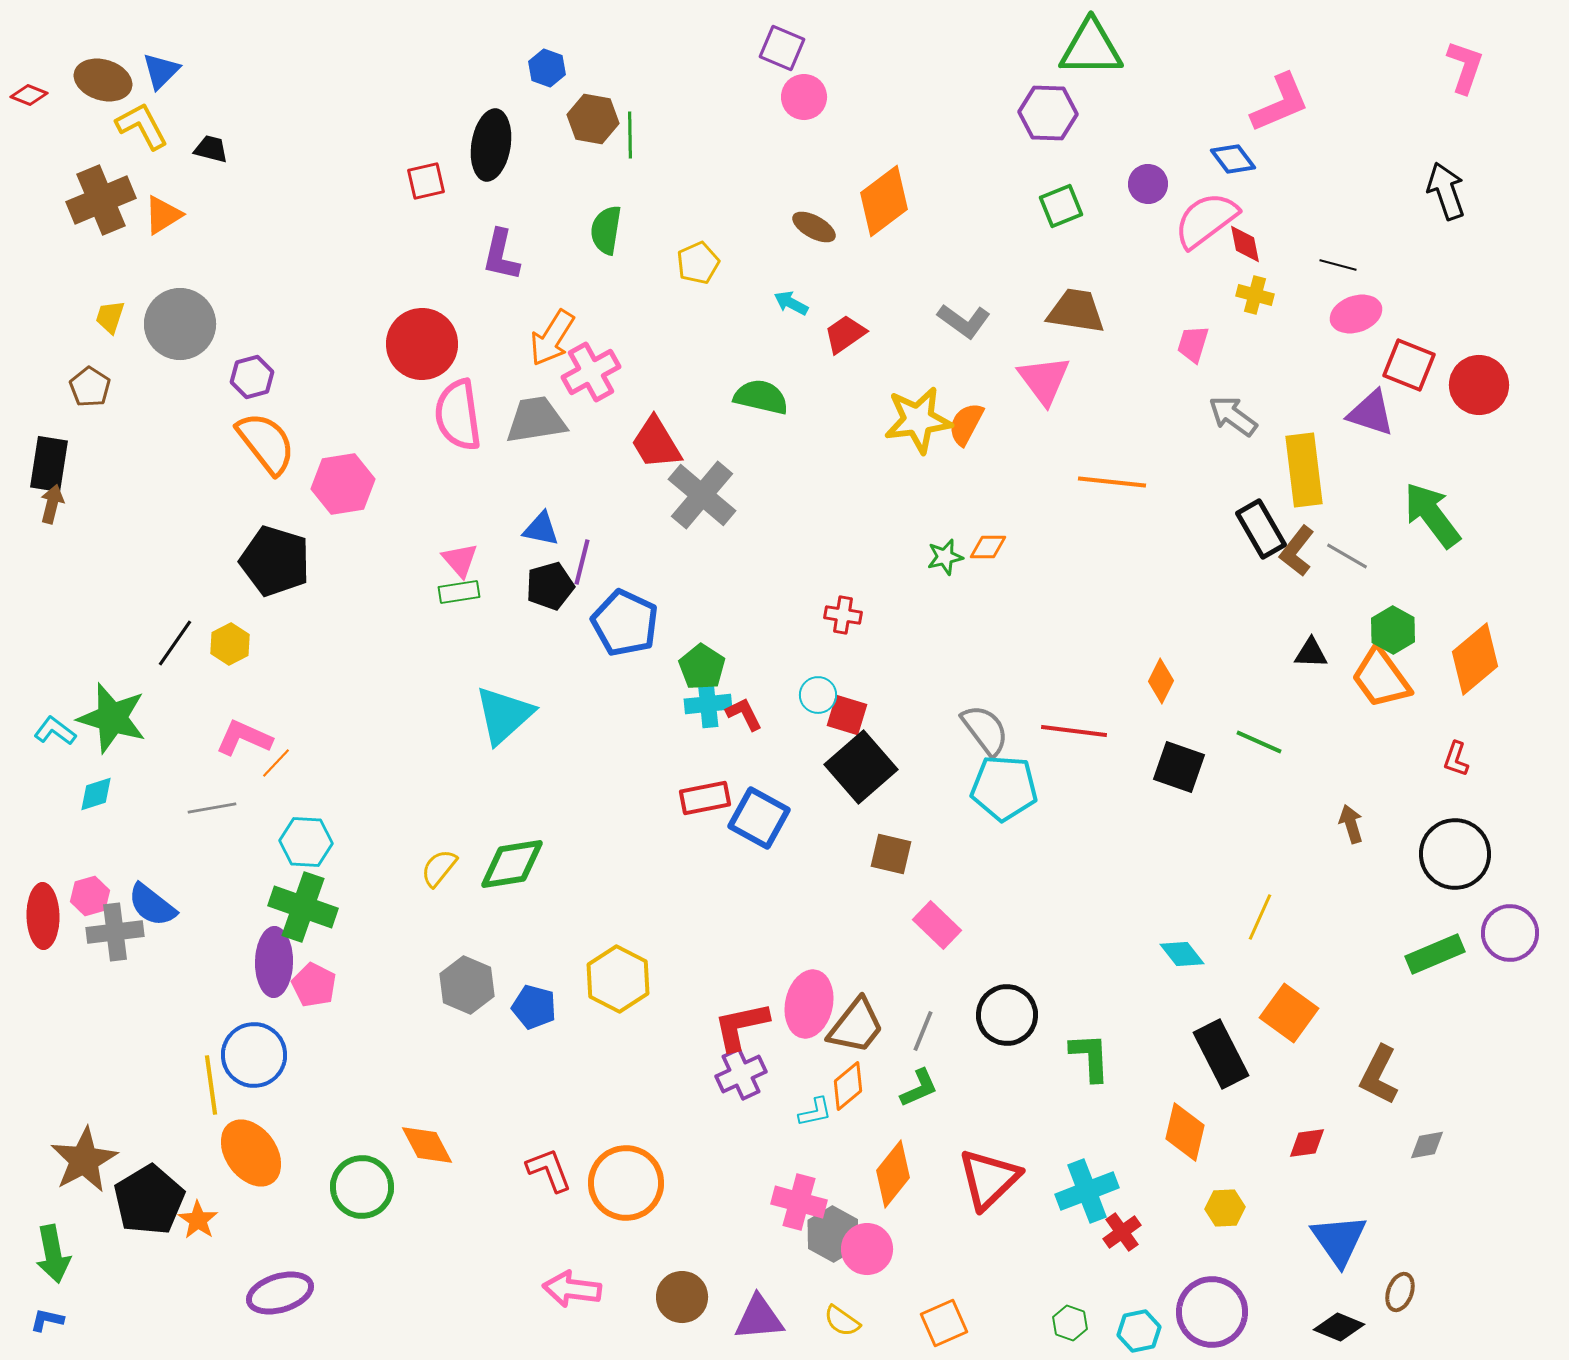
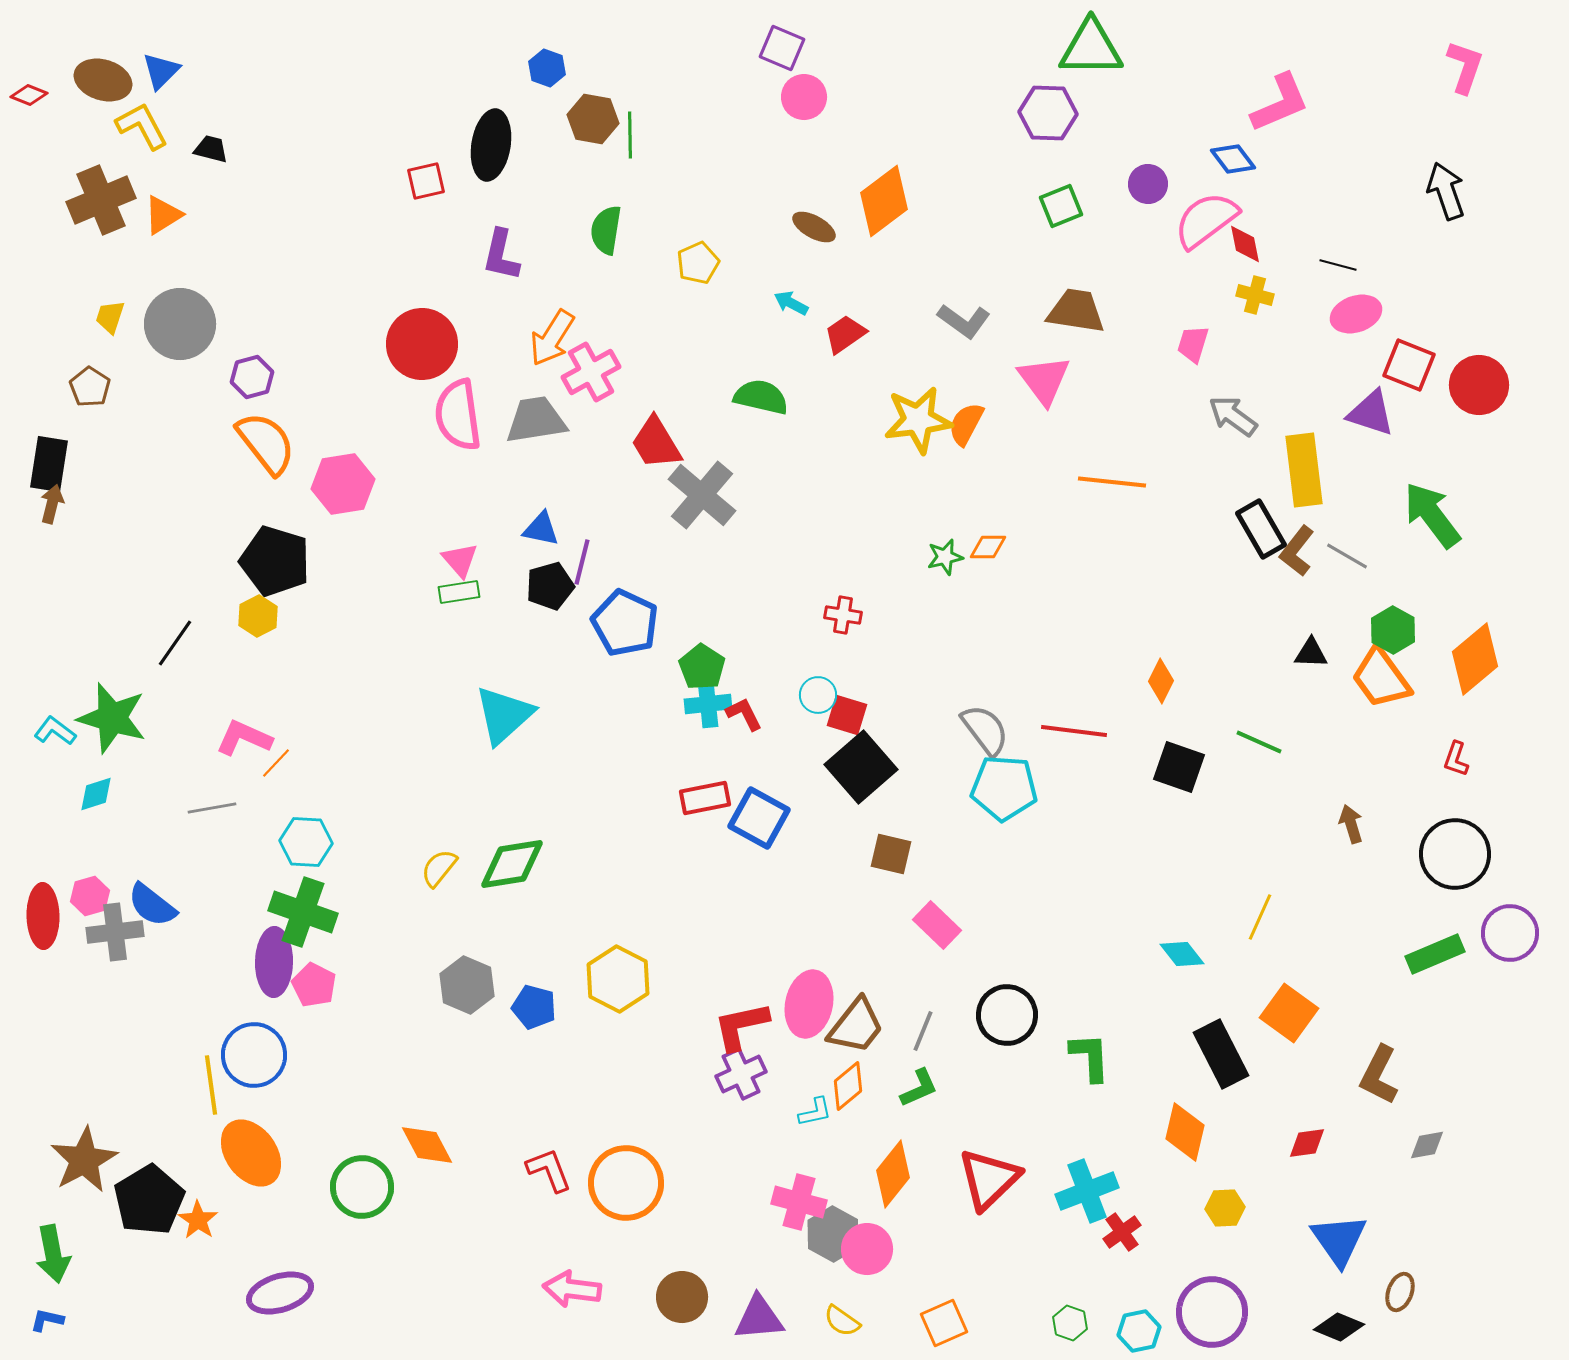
yellow hexagon at (230, 644): moved 28 px right, 28 px up
green cross at (303, 907): moved 5 px down
